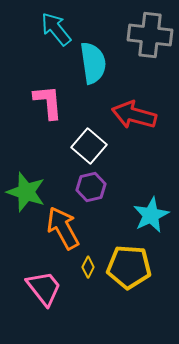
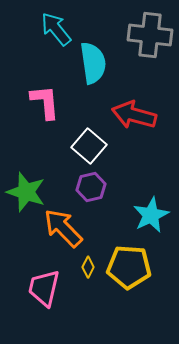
pink L-shape: moved 3 px left
orange arrow: rotated 15 degrees counterclockwise
pink trapezoid: rotated 129 degrees counterclockwise
